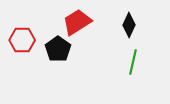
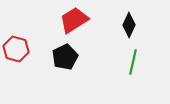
red trapezoid: moved 3 px left, 2 px up
red hexagon: moved 6 px left, 9 px down; rotated 15 degrees clockwise
black pentagon: moved 7 px right, 8 px down; rotated 10 degrees clockwise
